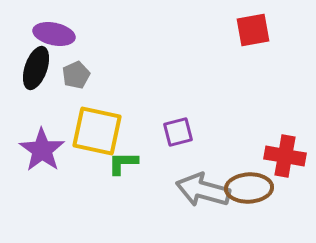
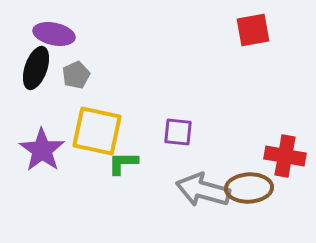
purple square: rotated 20 degrees clockwise
